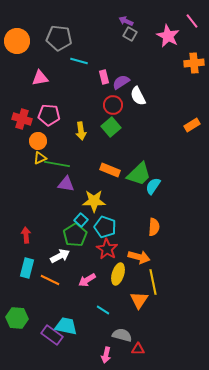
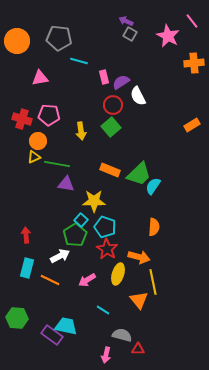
yellow triangle at (40, 158): moved 6 px left, 1 px up
orange triangle at (139, 300): rotated 12 degrees counterclockwise
